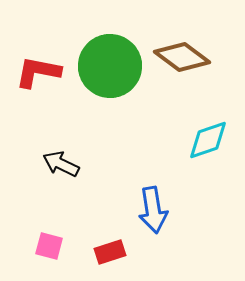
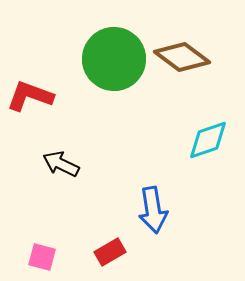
green circle: moved 4 px right, 7 px up
red L-shape: moved 8 px left, 24 px down; rotated 9 degrees clockwise
pink square: moved 7 px left, 11 px down
red rectangle: rotated 12 degrees counterclockwise
